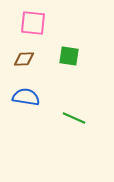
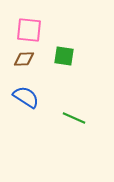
pink square: moved 4 px left, 7 px down
green square: moved 5 px left
blue semicircle: rotated 24 degrees clockwise
